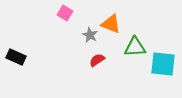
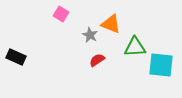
pink square: moved 4 px left, 1 px down
cyan square: moved 2 px left, 1 px down
